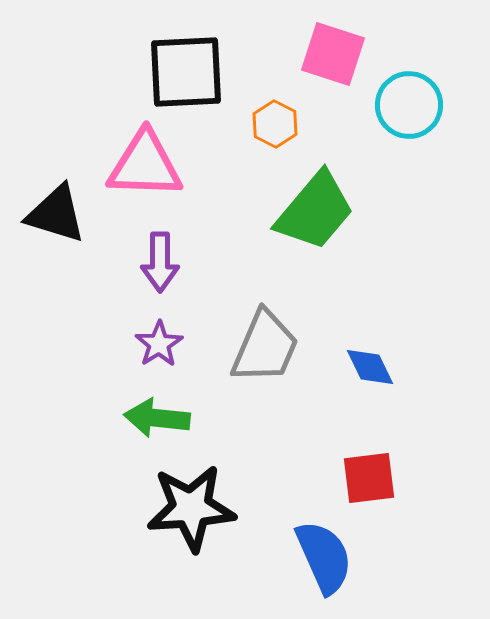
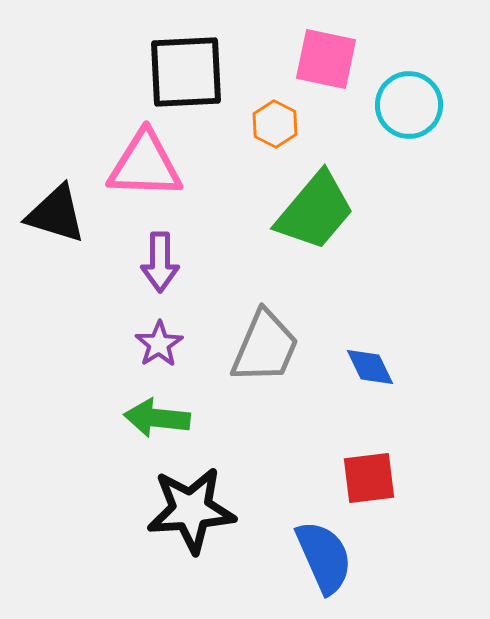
pink square: moved 7 px left, 5 px down; rotated 6 degrees counterclockwise
black star: moved 2 px down
